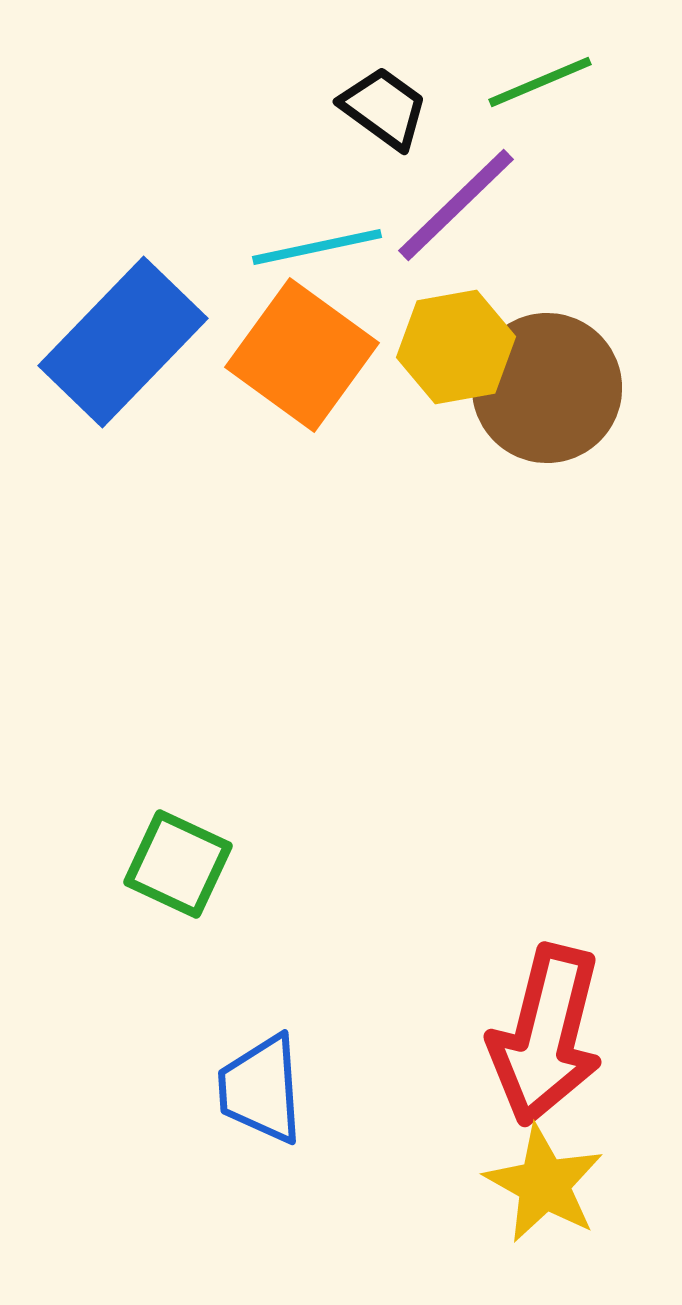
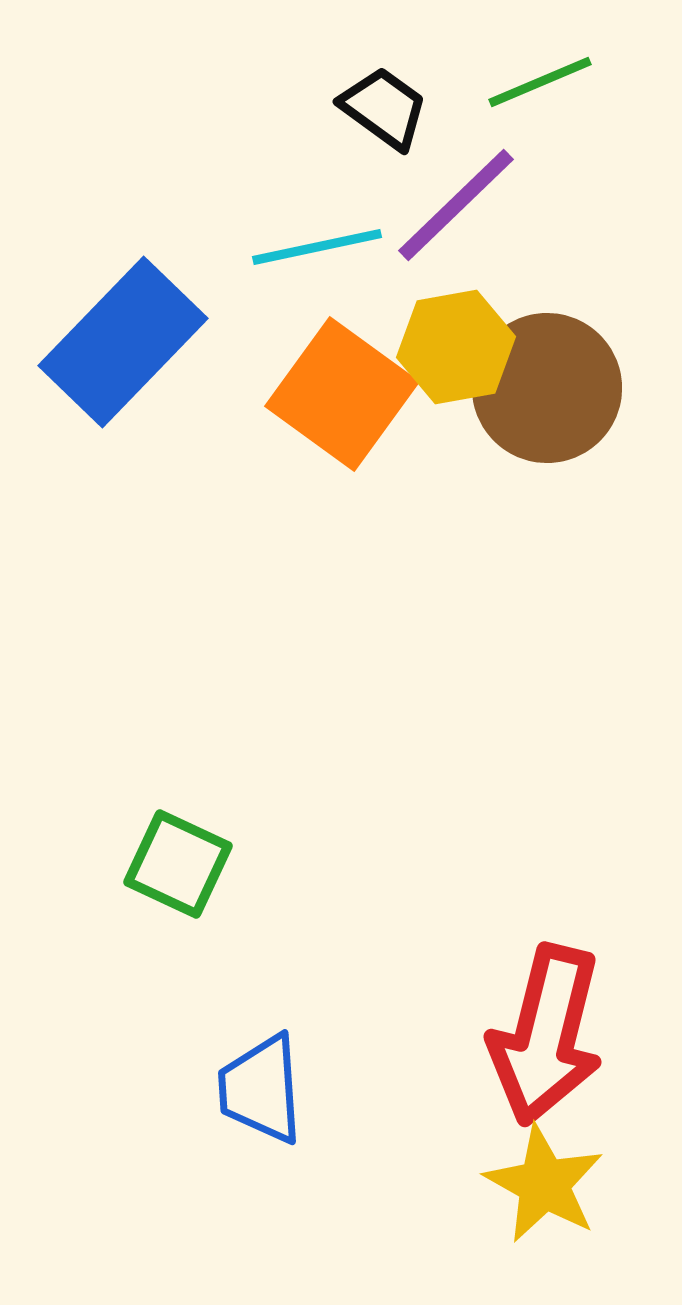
orange square: moved 40 px right, 39 px down
